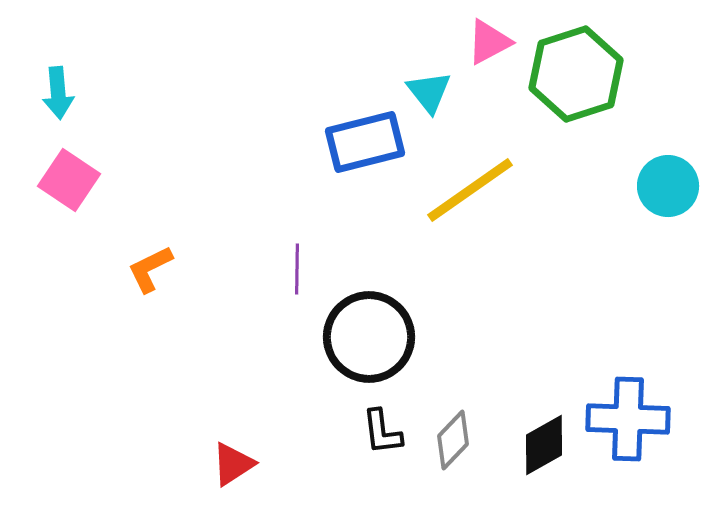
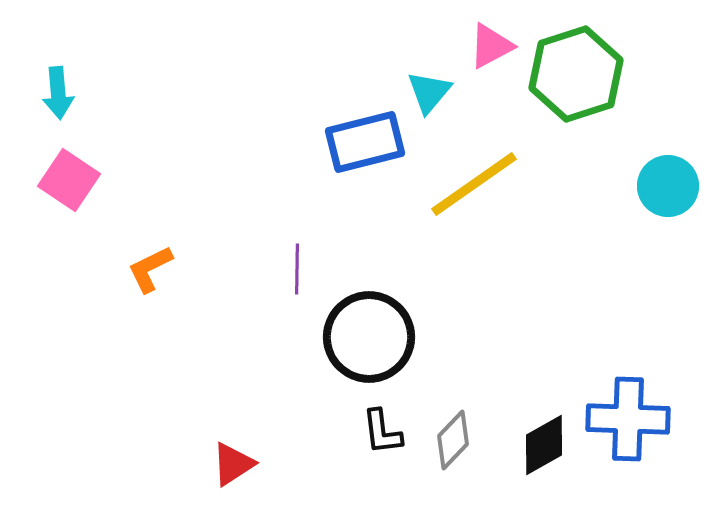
pink triangle: moved 2 px right, 4 px down
cyan triangle: rotated 18 degrees clockwise
yellow line: moved 4 px right, 6 px up
